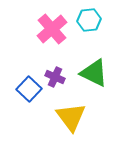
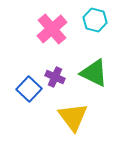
cyan hexagon: moved 6 px right; rotated 20 degrees clockwise
yellow triangle: moved 2 px right
